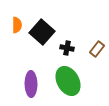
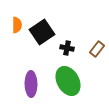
black square: rotated 15 degrees clockwise
